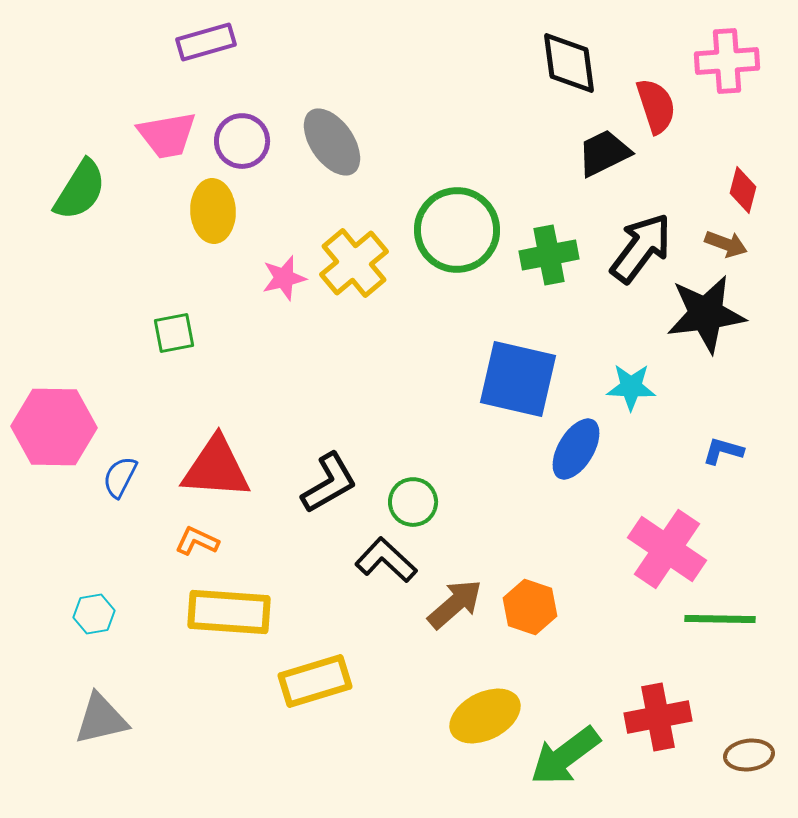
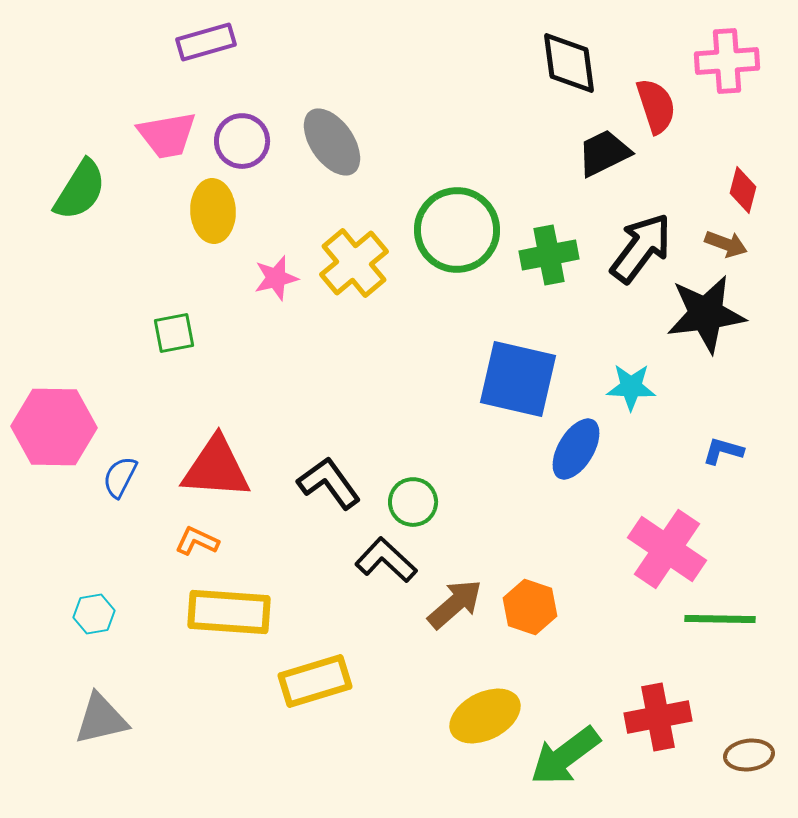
pink star at (284, 278): moved 8 px left
black L-shape at (329, 483): rotated 96 degrees counterclockwise
